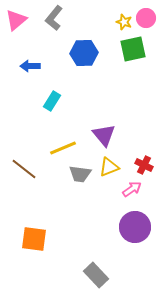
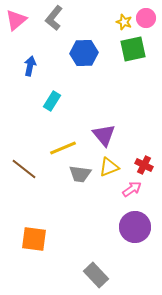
blue arrow: rotated 102 degrees clockwise
